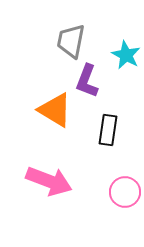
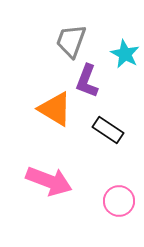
gray trapezoid: rotated 9 degrees clockwise
cyan star: moved 1 px left, 1 px up
orange triangle: moved 1 px up
black rectangle: rotated 64 degrees counterclockwise
pink circle: moved 6 px left, 9 px down
